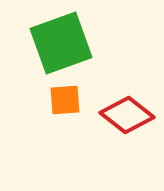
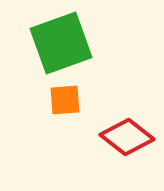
red diamond: moved 22 px down
